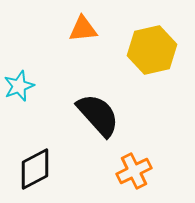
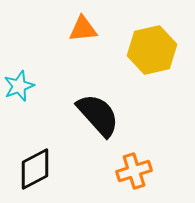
orange cross: rotated 8 degrees clockwise
